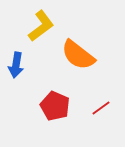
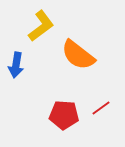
red pentagon: moved 9 px right, 9 px down; rotated 20 degrees counterclockwise
